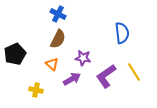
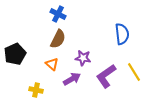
blue semicircle: moved 1 px down
